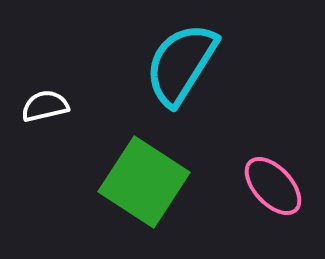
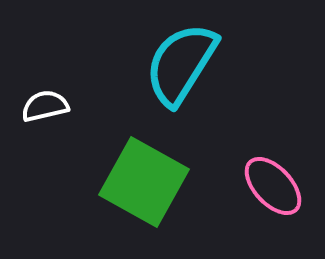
green square: rotated 4 degrees counterclockwise
